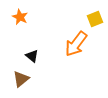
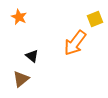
orange star: moved 1 px left
orange arrow: moved 1 px left, 1 px up
